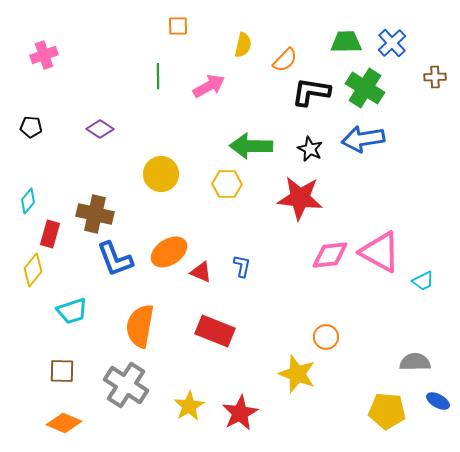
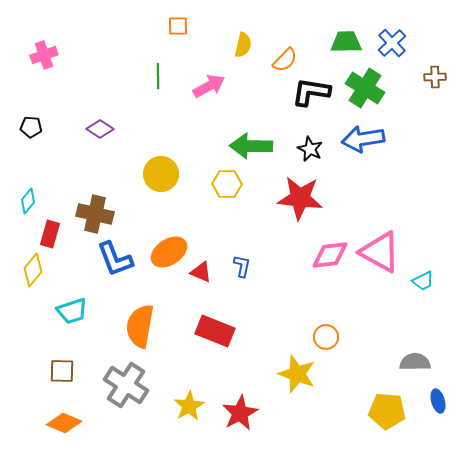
blue ellipse at (438, 401): rotated 45 degrees clockwise
